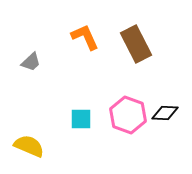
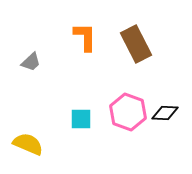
orange L-shape: rotated 24 degrees clockwise
pink hexagon: moved 3 px up
yellow semicircle: moved 1 px left, 2 px up
